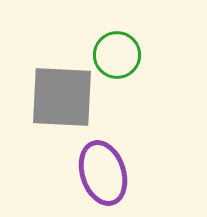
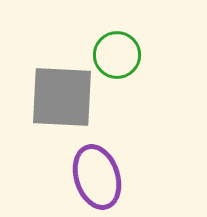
purple ellipse: moved 6 px left, 4 px down
